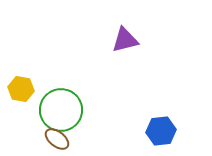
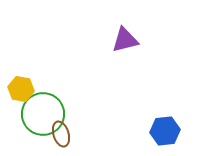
green circle: moved 18 px left, 4 px down
blue hexagon: moved 4 px right
brown ellipse: moved 4 px right, 5 px up; rotated 35 degrees clockwise
